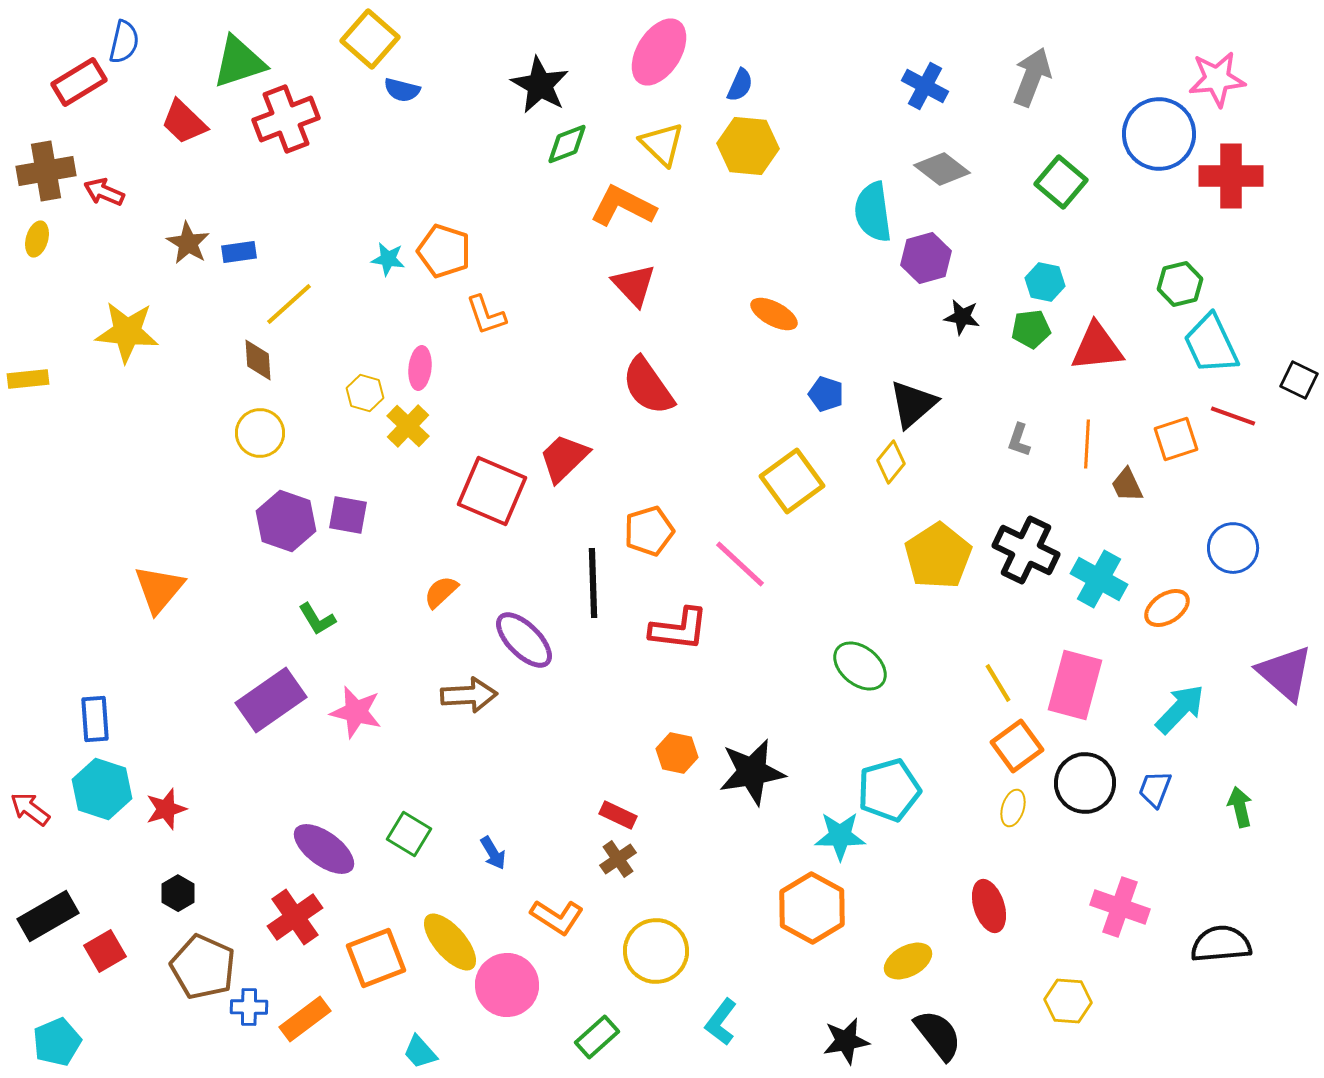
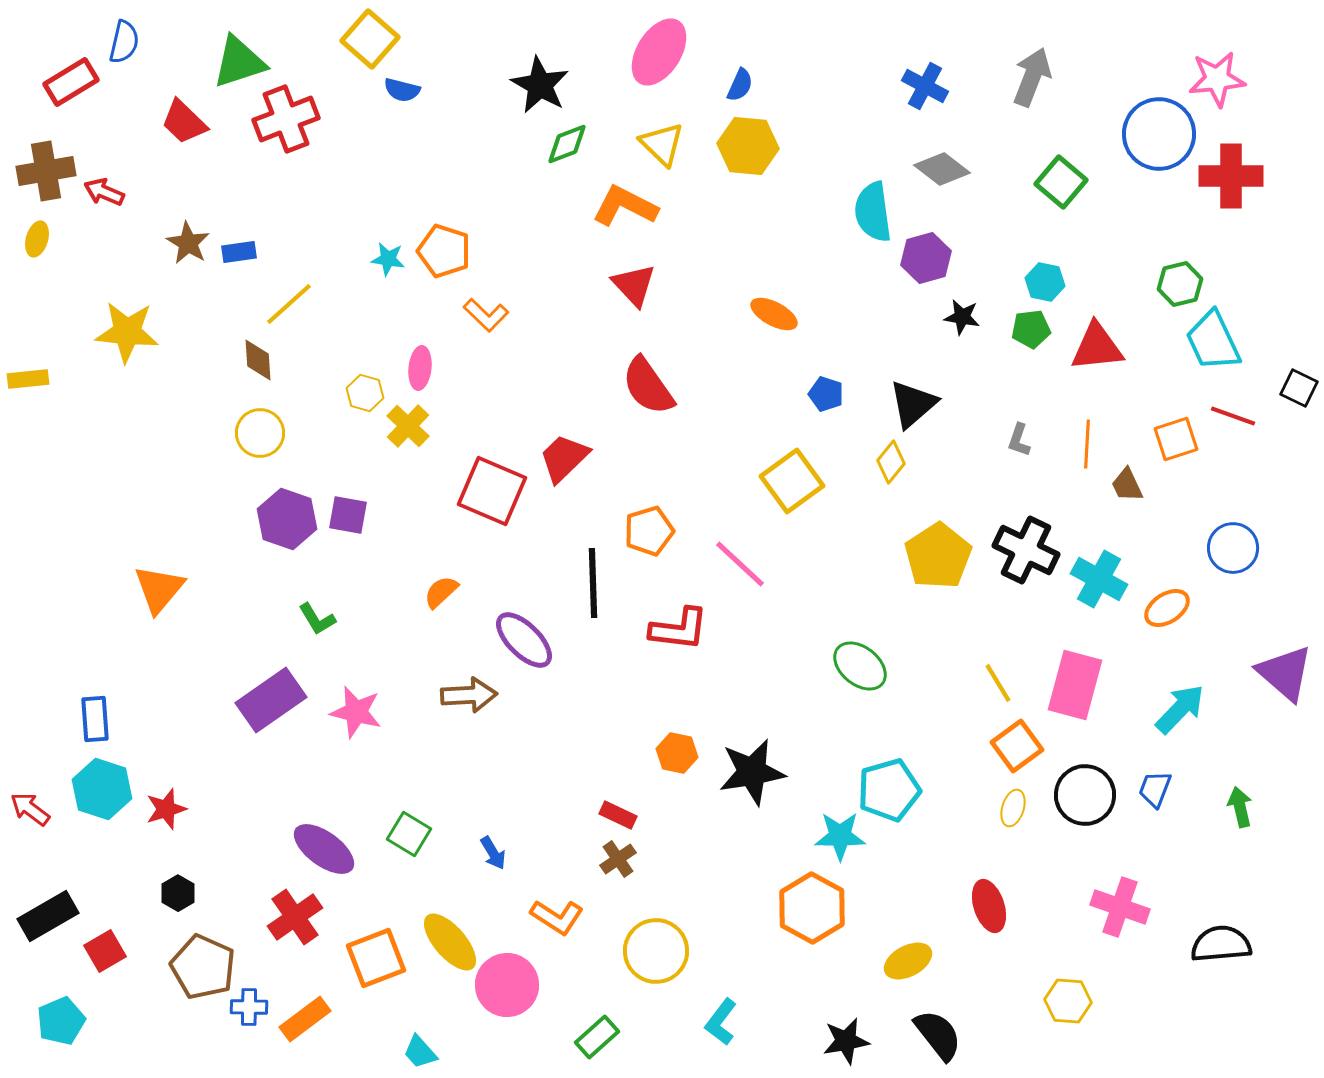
red rectangle at (79, 82): moved 8 px left
orange L-shape at (623, 206): moved 2 px right
orange L-shape at (486, 315): rotated 27 degrees counterclockwise
cyan trapezoid at (1211, 344): moved 2 px right, 3 px up
black square at (1299, 380): moved 8 px down
purple hexagon at (286, 521): moved 1 px right, 2 px up
black circle at (1085, 783): moved 12 px down
cyan pentagon at (57, 1042): moved 4 px right, 21 px up
